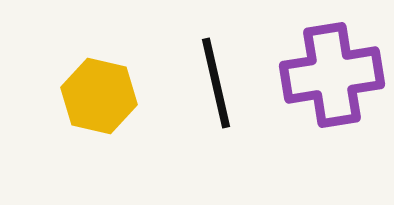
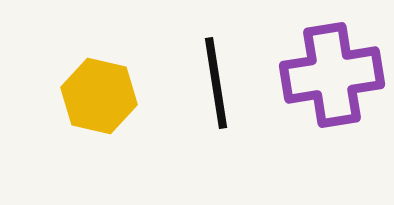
black line: rotated 4 degrees clockwise
